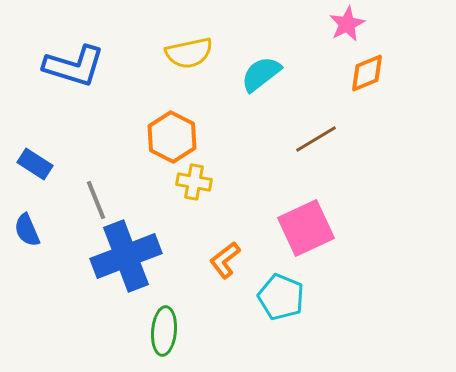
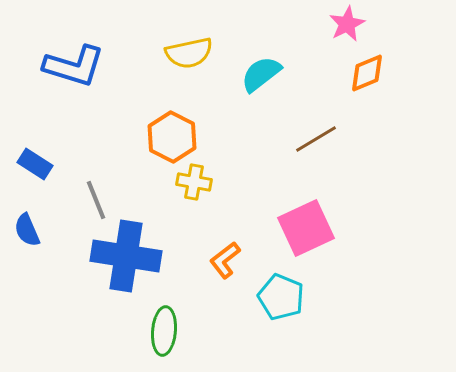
blue cross: rotated 30 degrees clockwise
